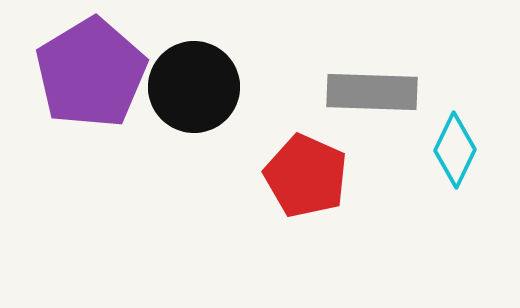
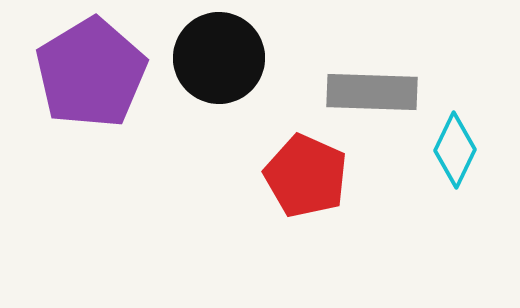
black circle: moved 25 px right, 29 px up
